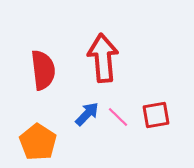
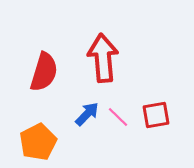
red semicircle: moved 1 px right, 2 px down; rotated 24 degrees clockwise
orange pentagon: rotated 12 degrees clockwise
